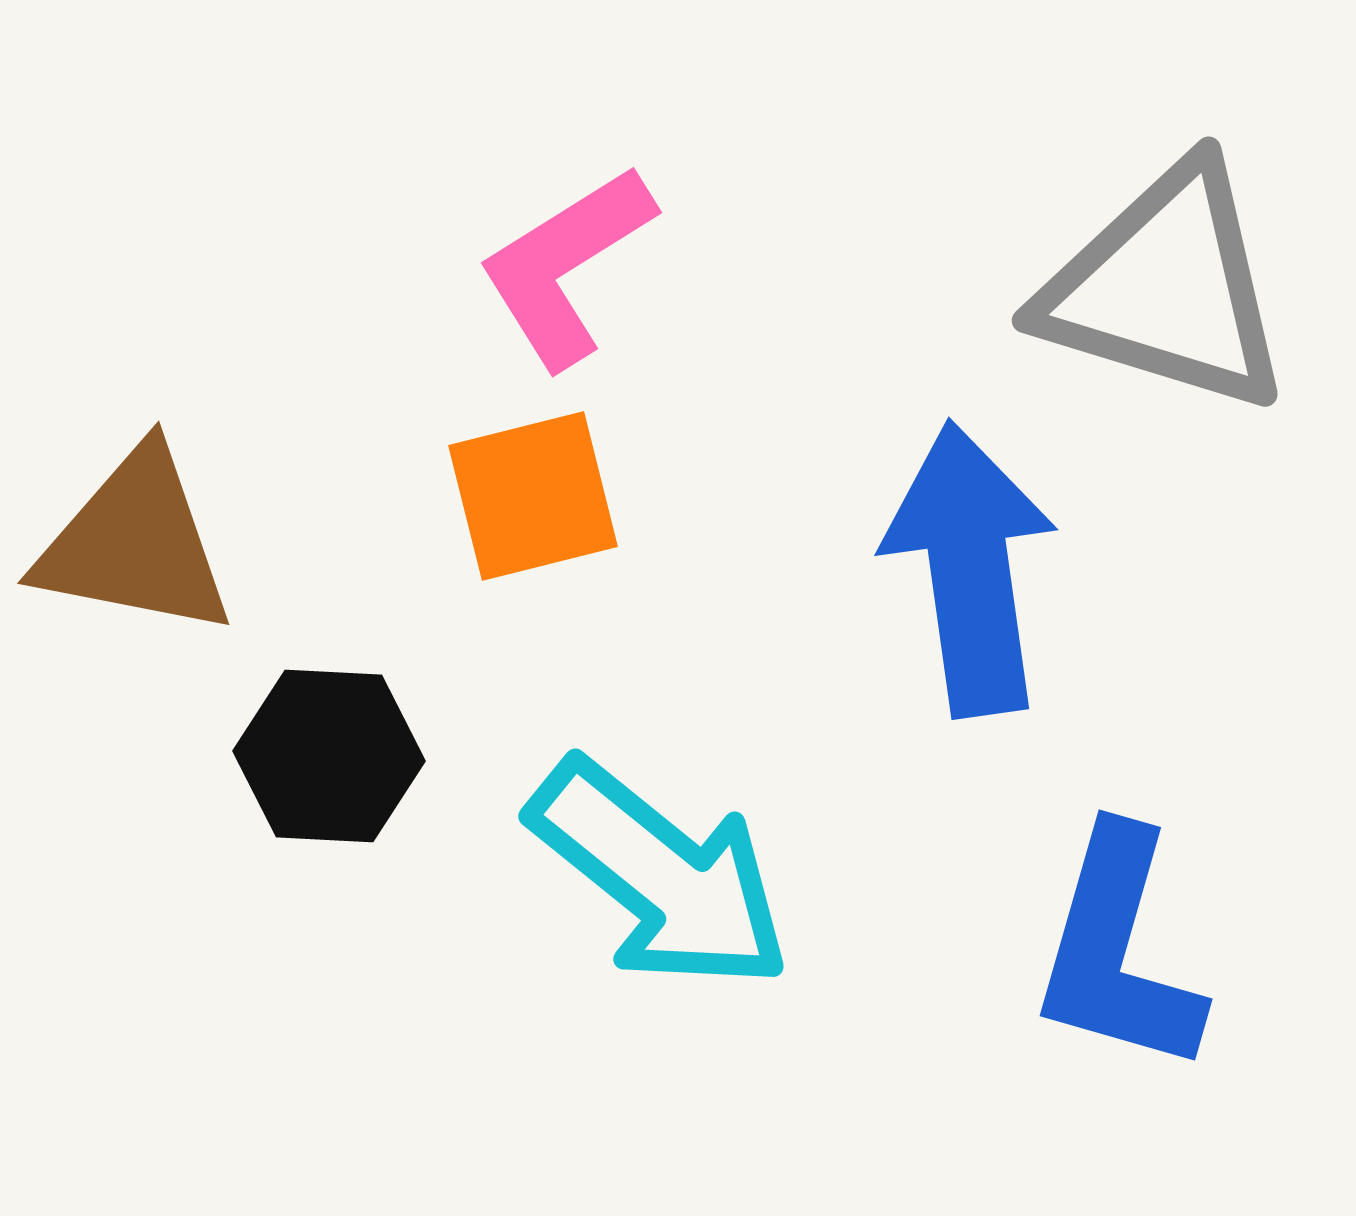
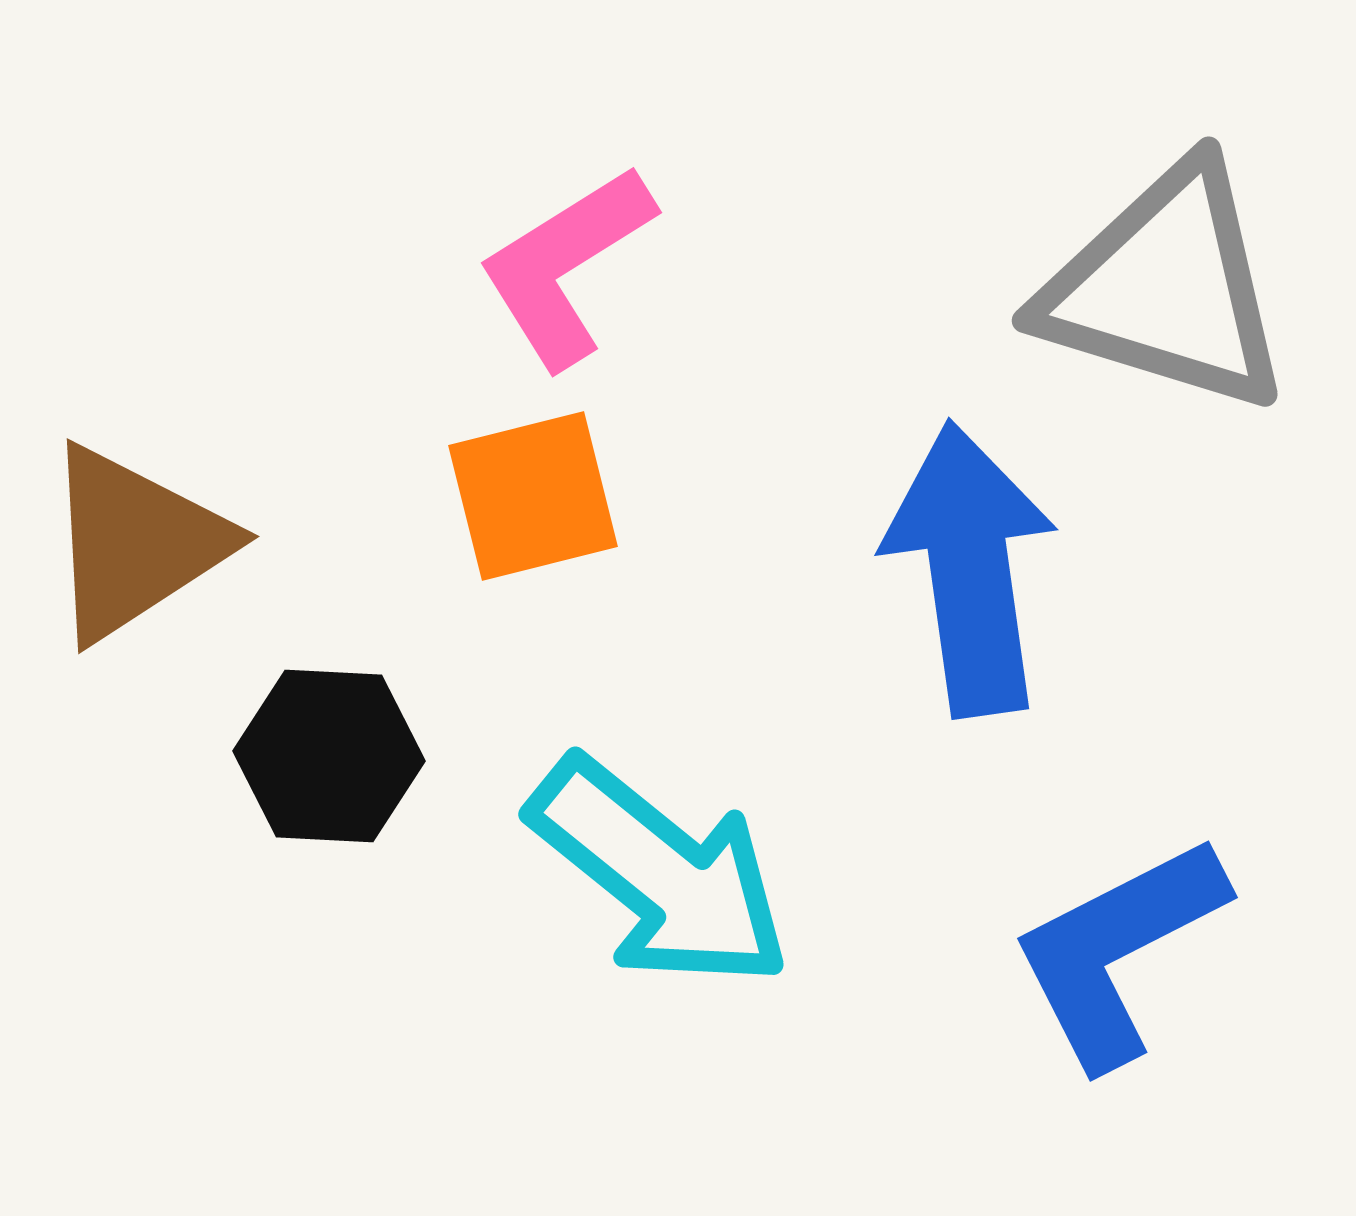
brown triangle: rotated 44 degrees counterclockwise
cyan arrow: moved 2 px up
blue L-shape: rotated 47 degrees clockwise
